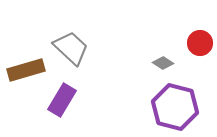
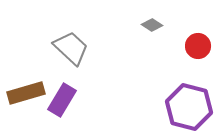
red circle: moved 2 px left, 3 px down
gray diamond: moved 11 px left, 38 px up
brown rectangle: moved 23 px down
purple hexagon: moved 14 px right
